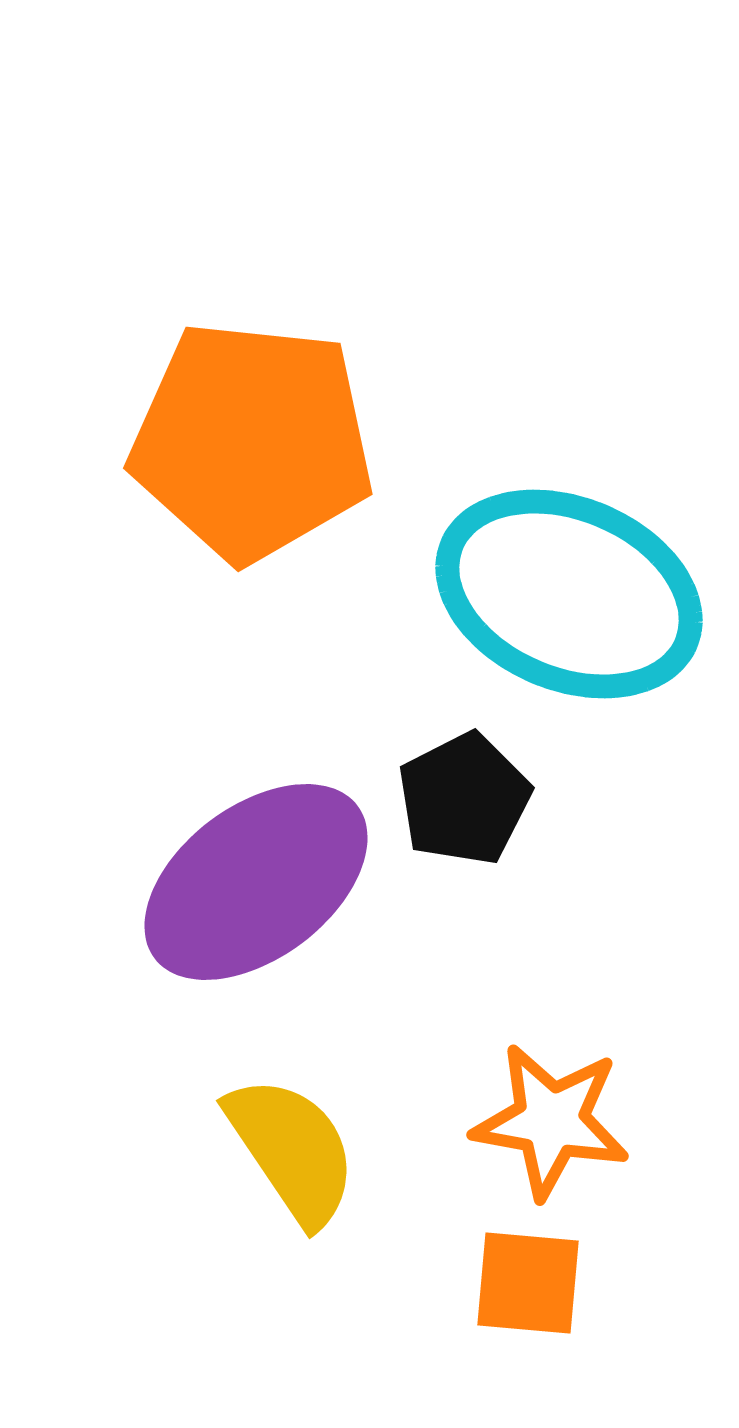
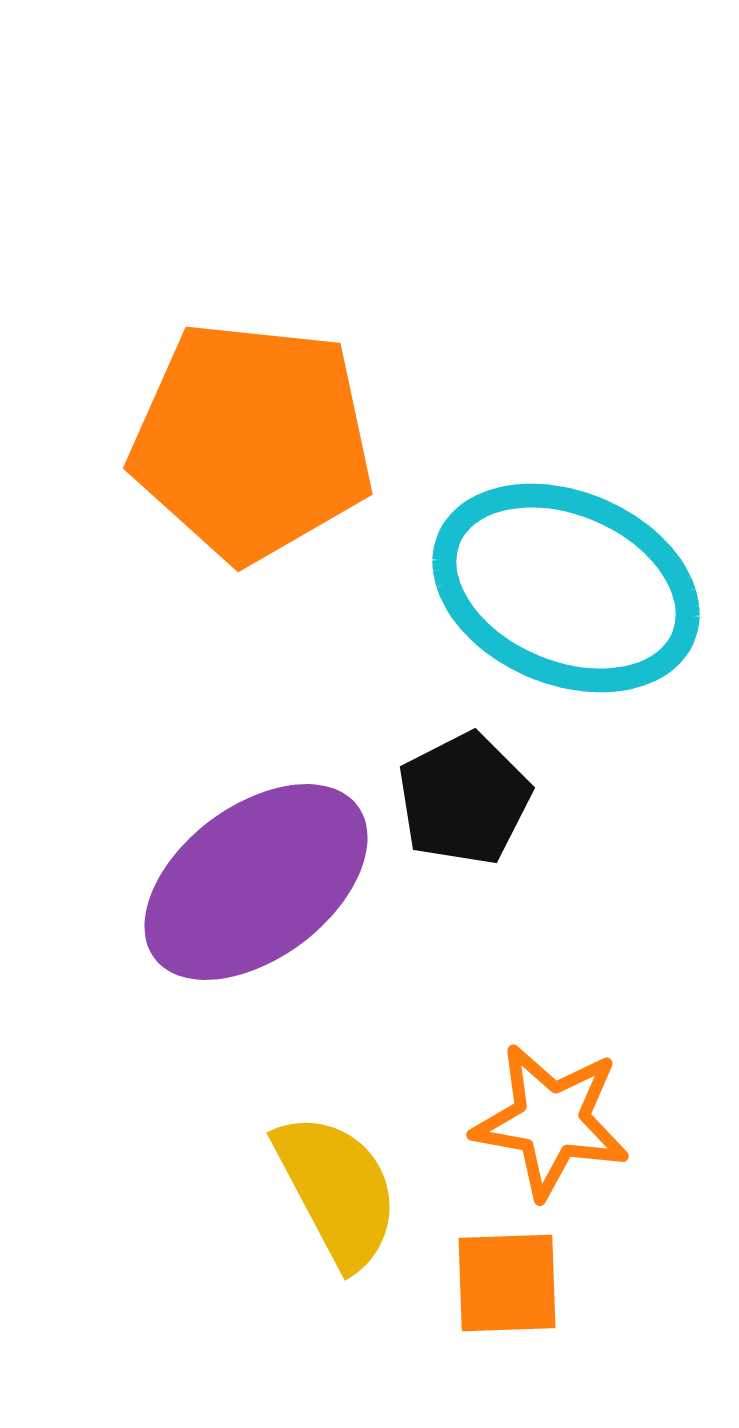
cyan ellipse: moved 3 px left, 6 px up
yellow semicircle: moved 45 px right, 40 px down; rotated 6 degrees clockwise
orange square: moved 21 px left; rotated 7 degrees counterclockwise
